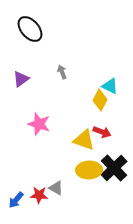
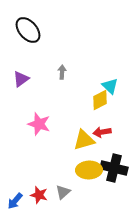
black ellipse: moved 2 px left, 1 px down
gray arrow: rotated 24 degrees clockwise
cyan triangle: rotated 18 degrees clockwise
yellow diamond: rotated 35 degrees clockwise
red arrow: rotated 150 degrees clockwise
yellow triangle: rotated 35 degrees counterclockwise
black cross: rotated 32 degrees counterclockwise
gray triangle: moved 7 px right, 4 px down; rotated 49 degrees clockwise
red star: rotated 12 degrees clockwise
blue arrow: moved 1 px left, 1 px down
